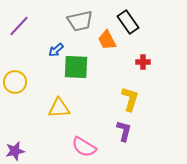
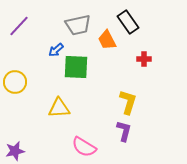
gray trapezoid: moved 2 px left, 4 px down
red cross: moved 1 px right, 3 px up
yellow L-shape: moved 2 px left, 3 px down
